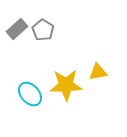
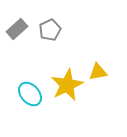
gray pentagon: moved 7 px right; rotated 15 degrees clockwise
yellow star: moved 1 px right; rotated 24 degrees counterclockwise
